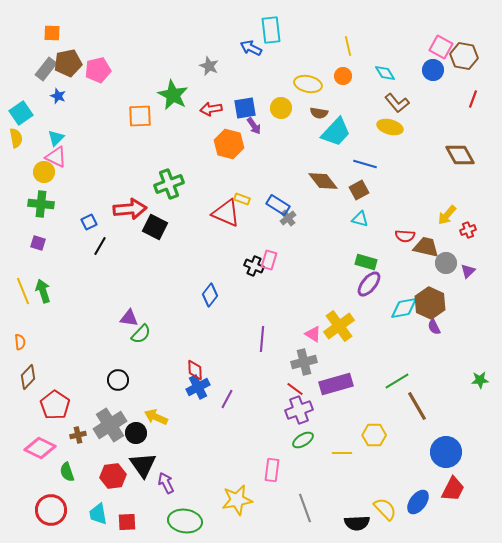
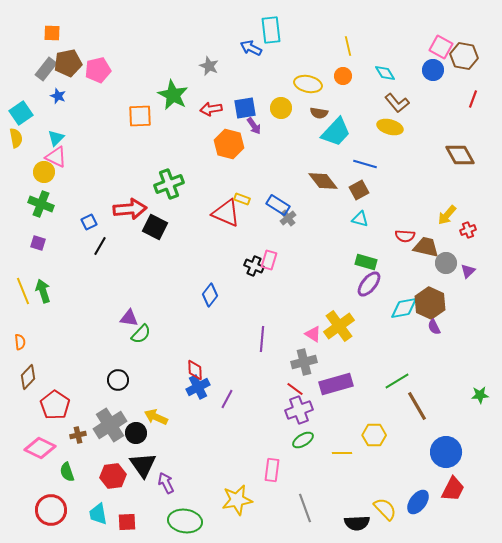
green cross at (41, 204): rotated 15 degrees clockwise
green star at (480, 380): moved 15 px down
